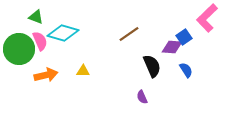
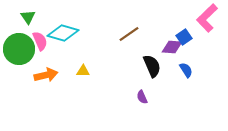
green triangle: moved 8 px left; rotated 35 degrees clockwise
